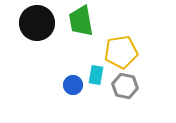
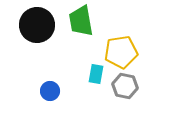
black circle: moved 2 px down
cyan rectangle: moved 1 px up
blue circle: moved 23 px left, 6 px down
